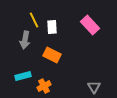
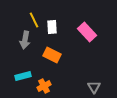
pink rectangle: moved 3 px left, 7 px down
